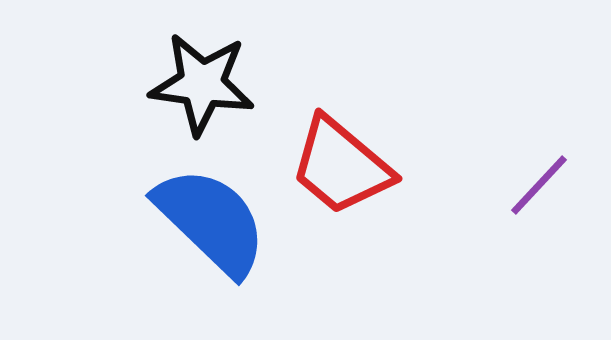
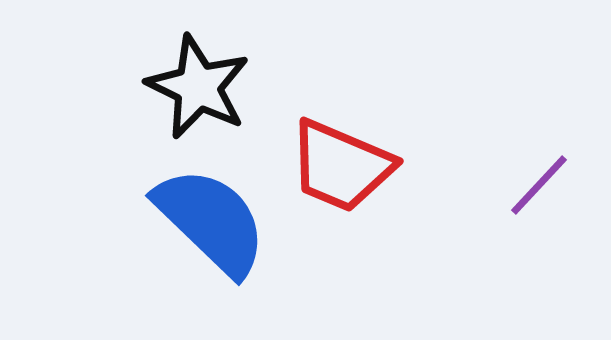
black star: moved 4 px left, 3 px down; rotated 18 degrees clockwise
red trapezoid: rotated 17 degrees counterclockwise
